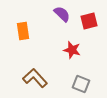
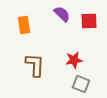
red square: rotated 12 degrees clockwise
orange rectangle: moved 1 px right, 6 px up
red star: moved 2 px right, 10 px down; rotated 24 degrees counterclockwise
brown L-shape: moved 13 px up; rotated 45 degrees clockwise
